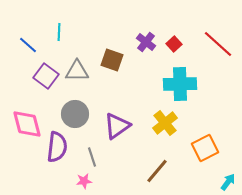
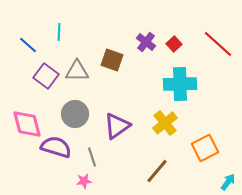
purple semicircle: moved 1 px left; rotated 80 degrees counterclockwise
